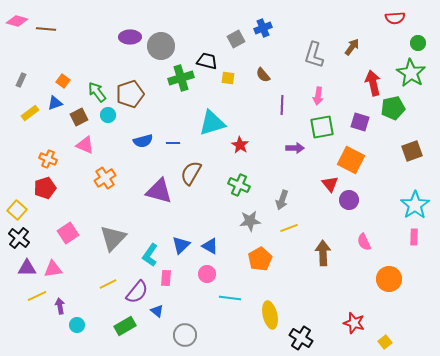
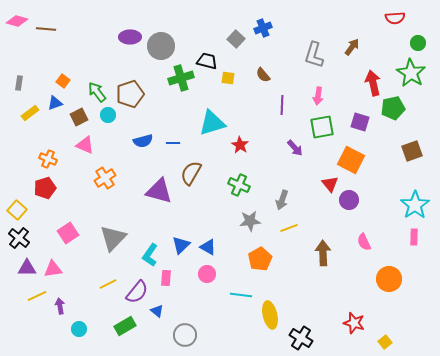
gray square at (236, 39): rotated 18 degrees counterclockwise
gray rectangle at (21, 80): moved 2 px left, 3 px down; rotated 16 degrees counterclockwise
purple arrow at (295, 148): rotated 48 degrees clockwise
blue triangle at (210, 246): moved 2 px left, 1 px down
cyan line at (230, 298): moved 11 px right, 3 px up
cyan circle at (77, 325): moved 2 px right, 4 px down
